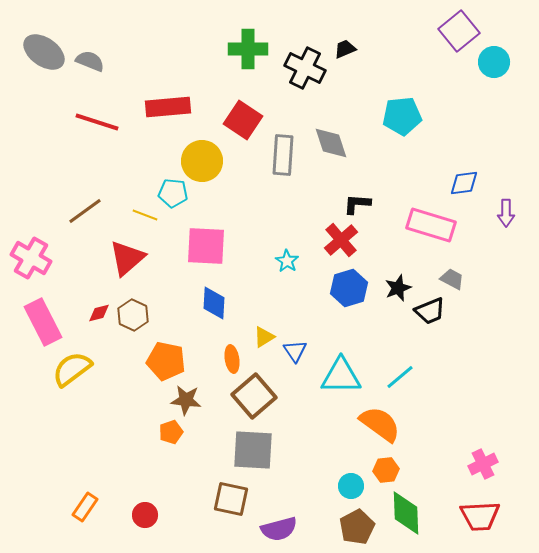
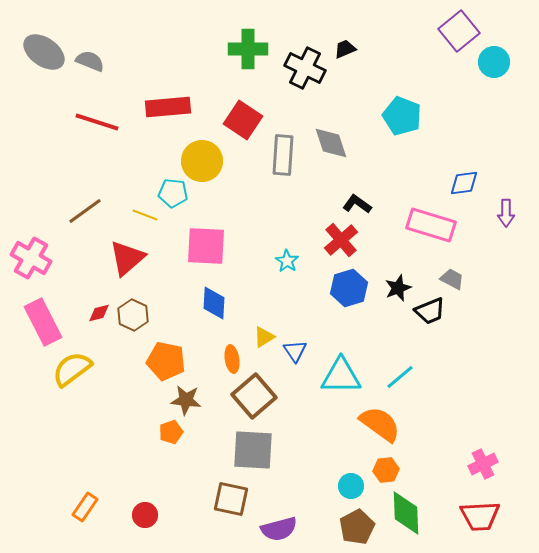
cyan pentagon at (402, 116): rotated 27 degrees clockwise
black L-shape at (357, 204): rotated 32 degrees clockwise
